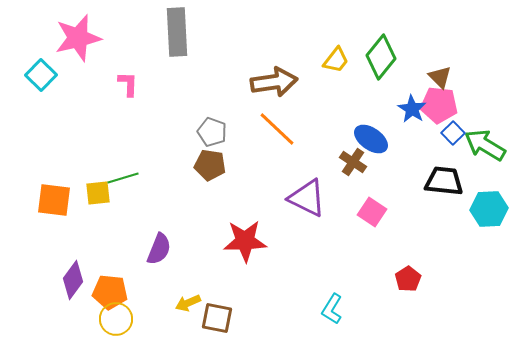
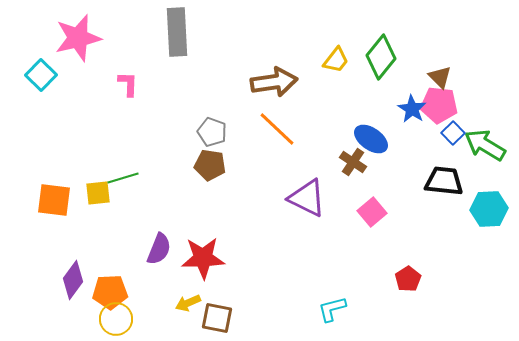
pink square: rotated 16 degrees clockwise
red star: moved 42 px left, 17 px down
orange pentagon: rotated 8 degrees counterclockwise
cyan L-shape: rotated 44 degrees clockwise
